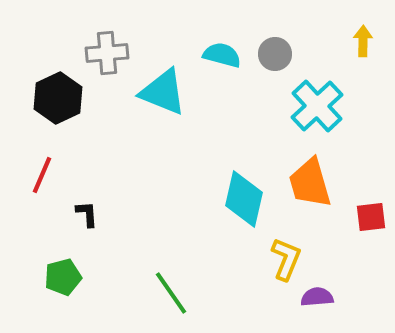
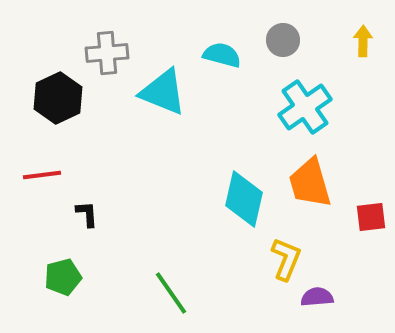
gray circle: moved 8 px right, 14 px up
cyan cross: moved 12 px left, 1 px down; rotated 8 degrees clockwise
red line: rotated 60 degrees clockwise
